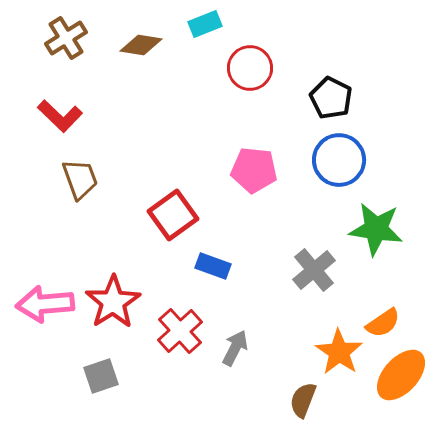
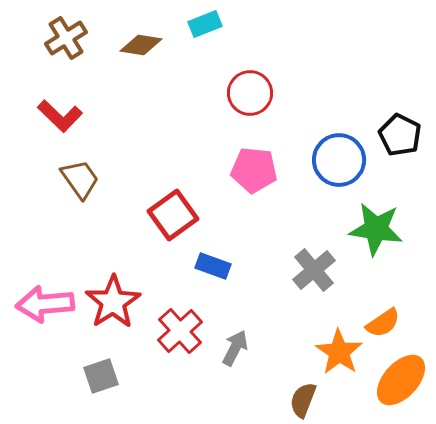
red circle: moved 25 px down
black pentagon: moved 69 px right, 37 px down
brown trapezoid: rotated 15 degrees counterclockwise
orange ellipse: moved 5 px down
